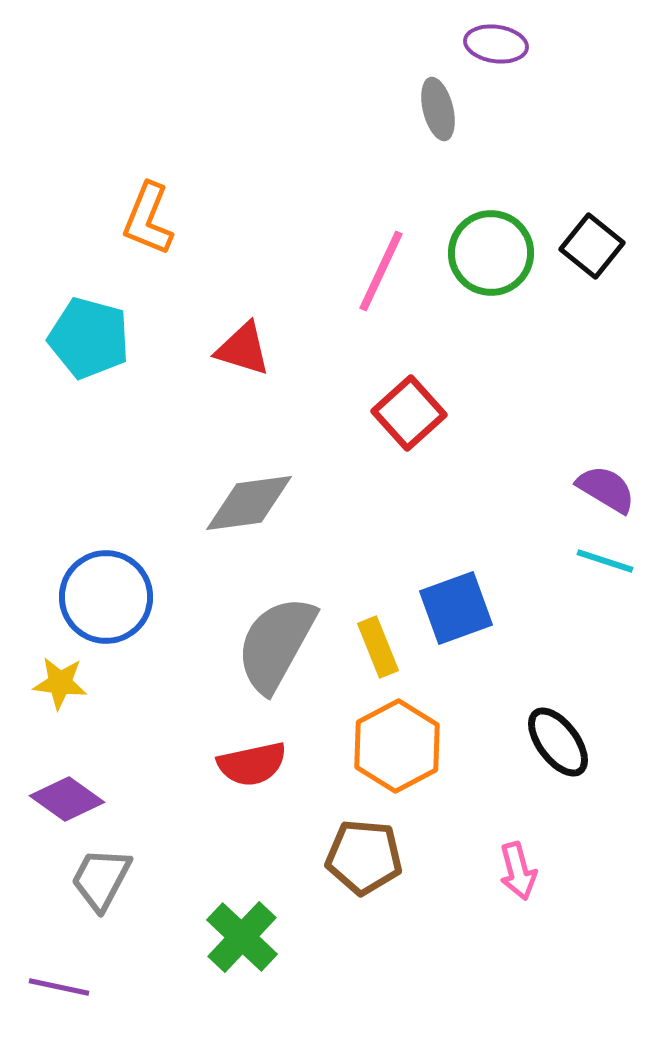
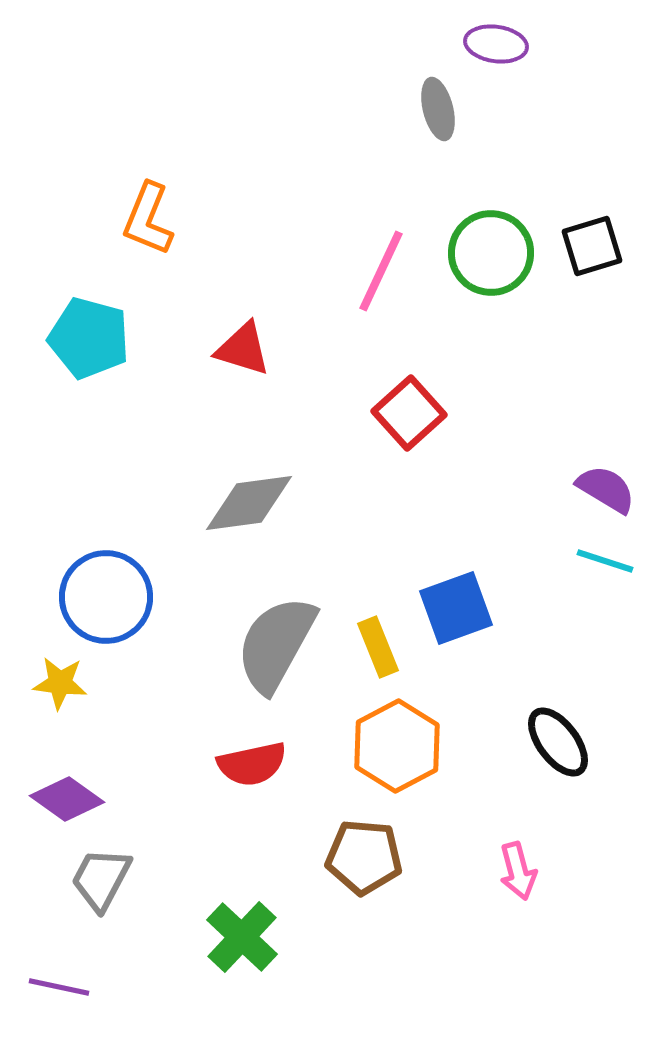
black square: rotated 34 degrees clockwise
